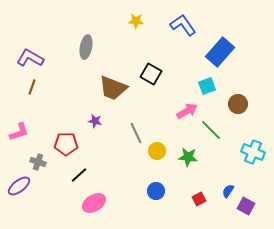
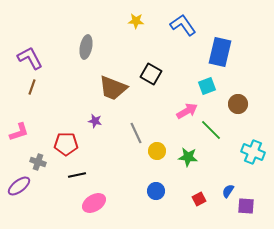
blue rectangle: rotated 28 degrees counterclockwise
purple L-shape: rotated 32 degrees clockwise
black line: moved 2 px left; rotated 30 degrees clockwise
purple square: rotated 24 degrees counterclockwise
